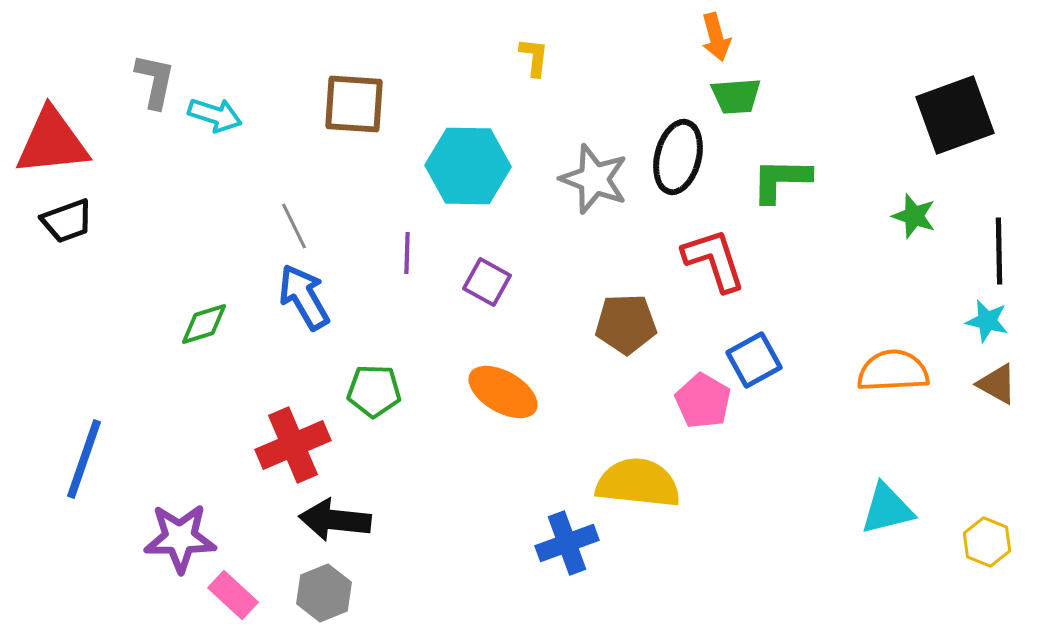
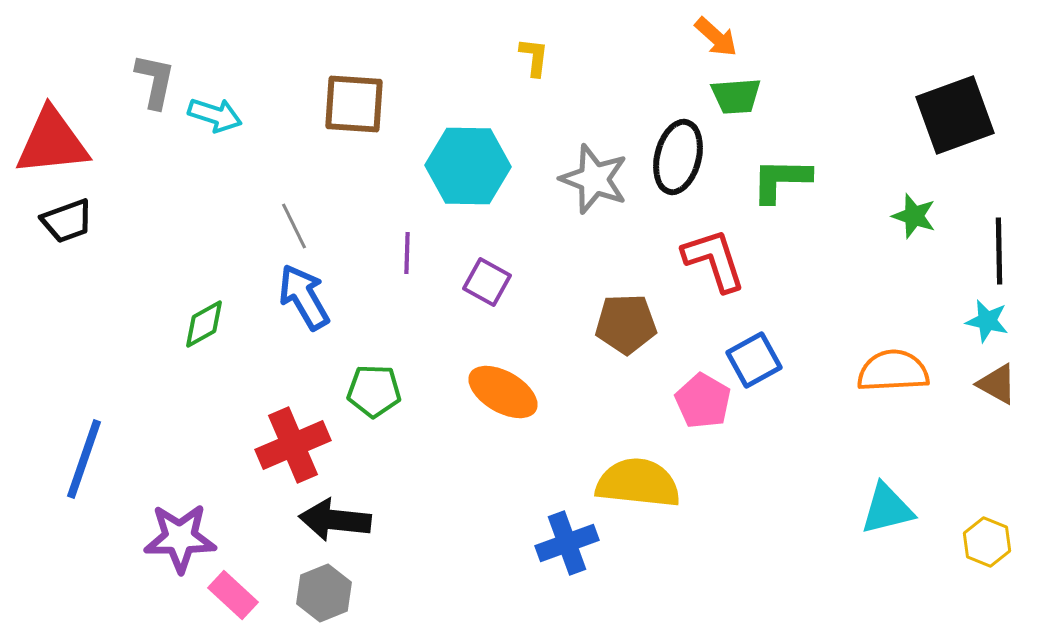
orange arrow: rotated 33 degrees counterclockwise
green diamond: rotated 12 degrees counterclockwise
